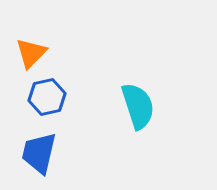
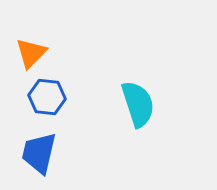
blue hexagon: rotated 18 degrees clockwise
cyan semicircle: moved 2 px up
